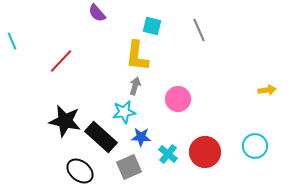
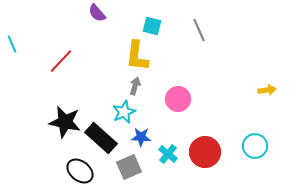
cyan line: moved 3 px down
cyan star: rotated 15 degrees counterclockwise
black star: moved 1 px down
black rectangle: moved 1 px down
